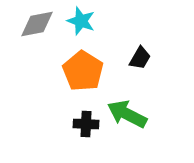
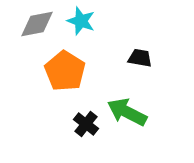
black trapezoid: rotated 110 degrees counterclockwise
orange pentagon: moved 18 px left
green arrow: moved 2 px up
black cross: rotated 35 degrees clockwise
